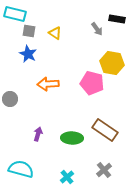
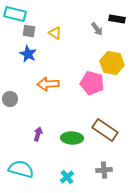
gray cross: rotated 35 degrees clockwise
